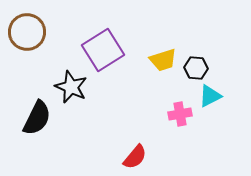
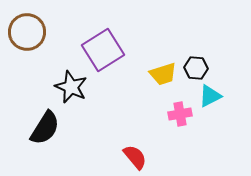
yellow trapezoid: moved 14 px down
black semicircle: moved 8 px right, 10 px down; rotated 6 degrees clockwise
red semicircle: rotated 80 degrees counterclockwise
